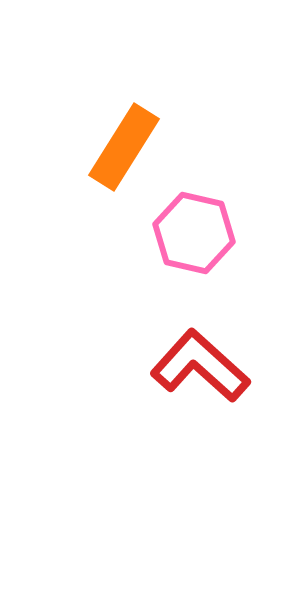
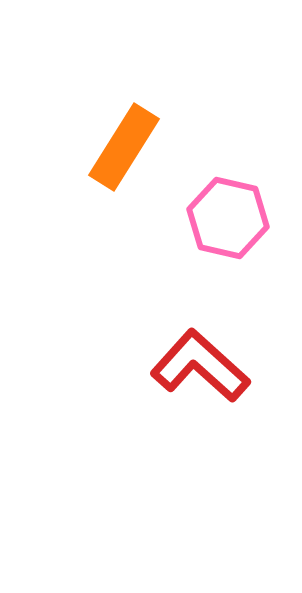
pink hexagon: moved 34 px right, 15 px up
